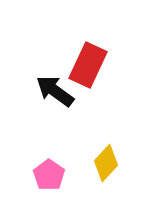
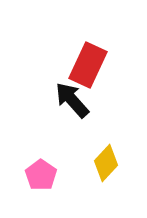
black arrow: moved 17 px right, 9 px down; rotated 12 degrees clockwise
pink pentagon: moved 8 px left
